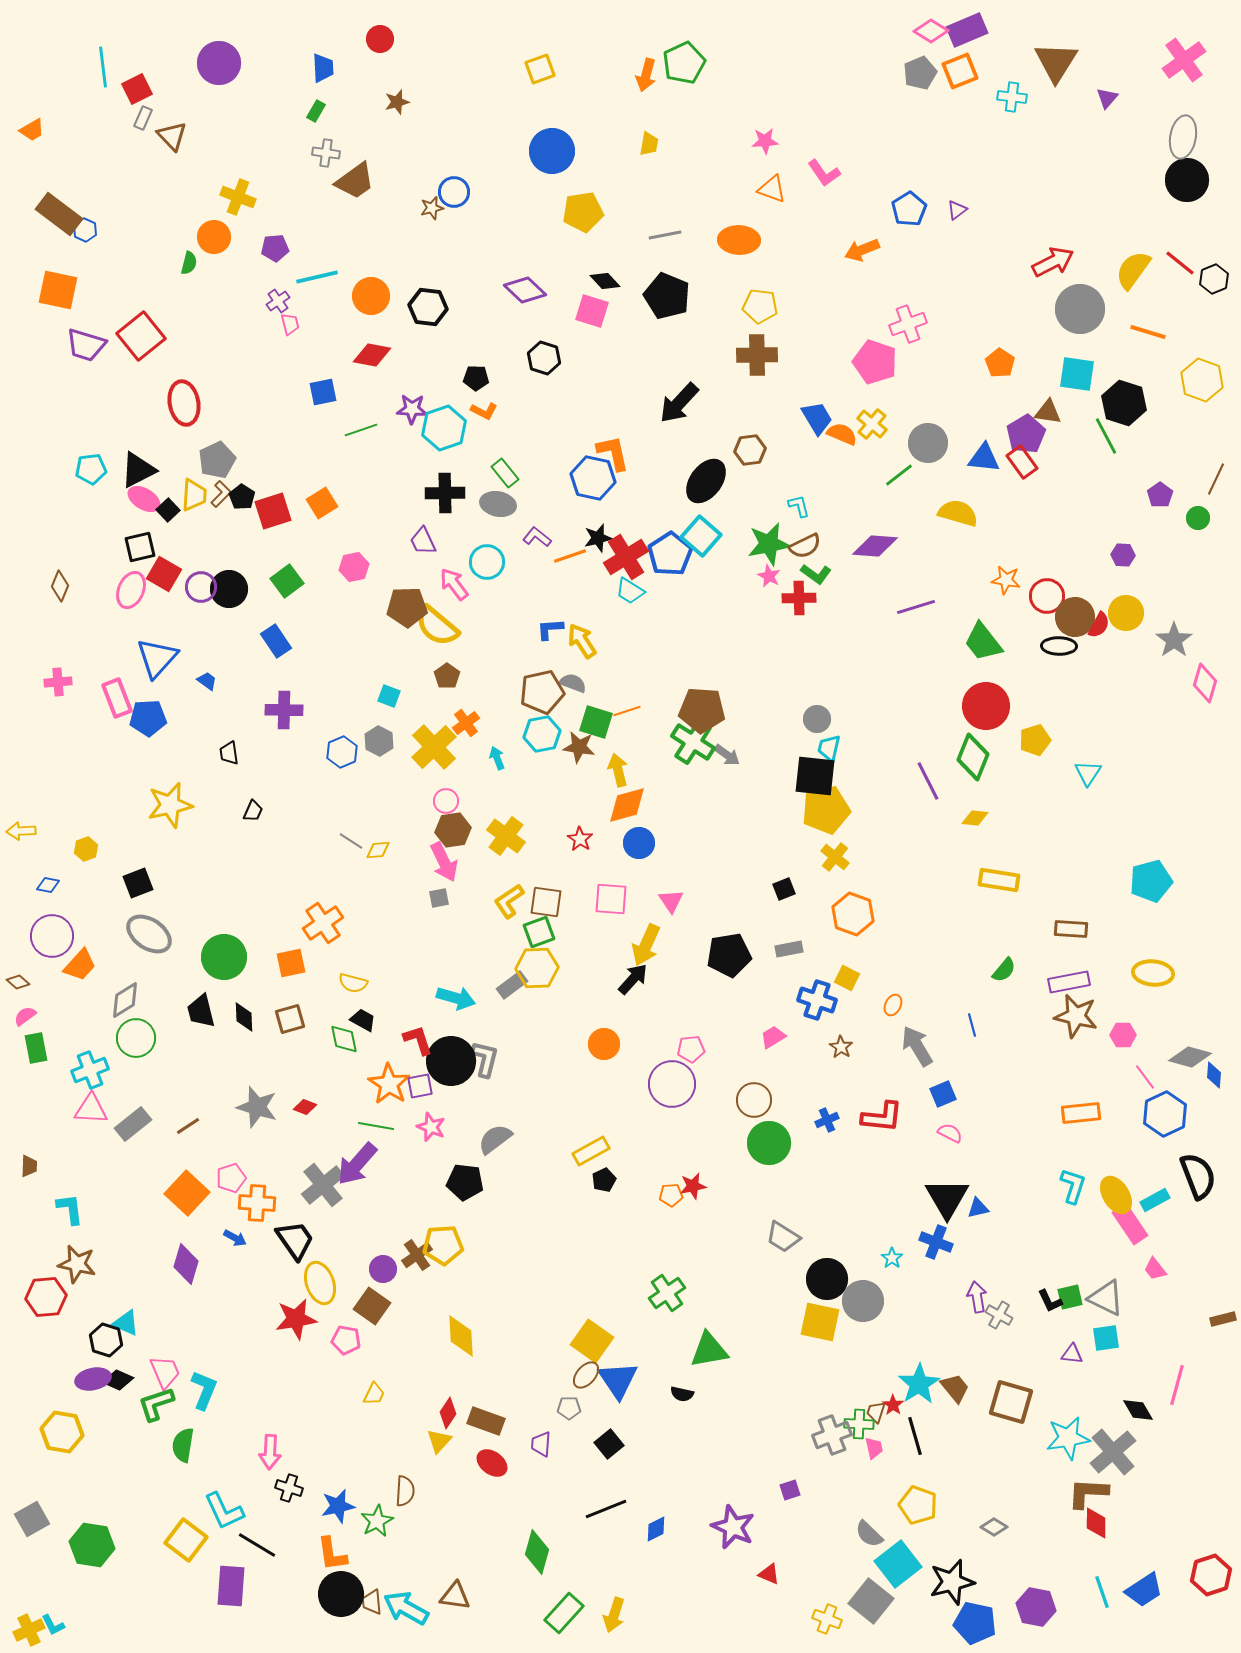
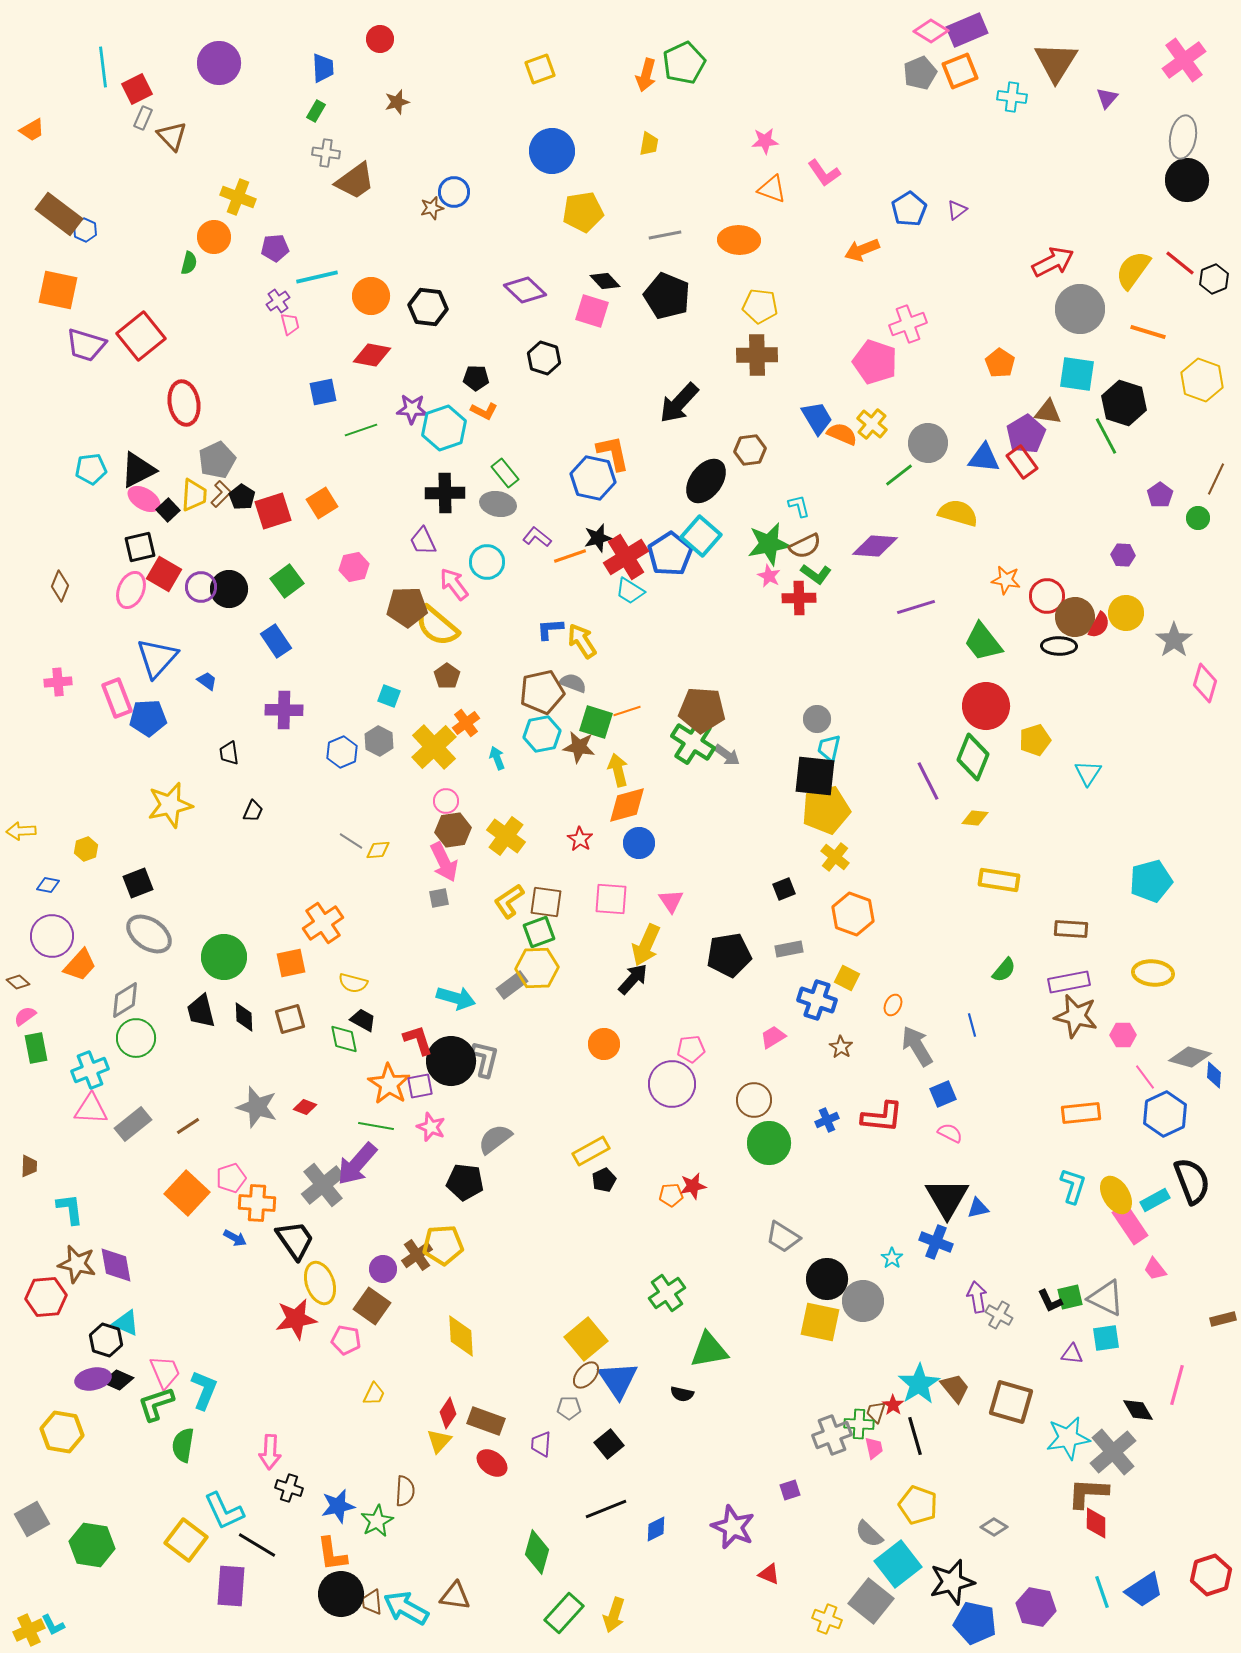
black semicircle at (1198, 1176): moved 6 px left, 5 px down
purple diamond at (186, 1264): moved 70 px left, 1 px down; rotated 27 degrees counterclockwise
yellow square at (592, 1341): moved 6 px left, 2 px up; rotated 15 degrees clockwise
